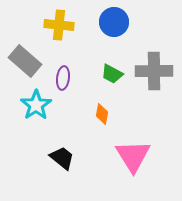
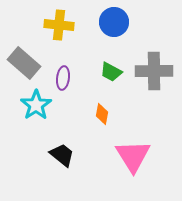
gray rectangle: moved 1 px left, 2 px down
green trapezoid: moved 1 px left, 2 px up
black trapezoid: moved 3 px up
